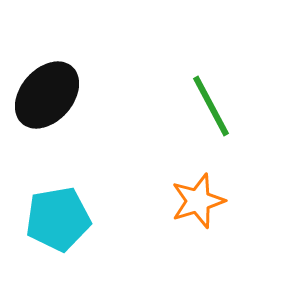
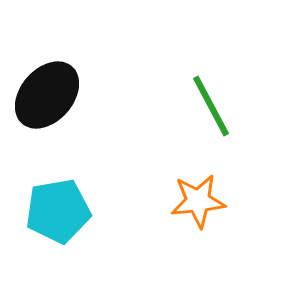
orange star: rotated 12 degrees clockwise
cyan pentagon: moved 8 px up
